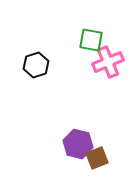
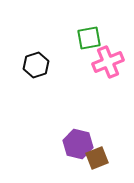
green square: moved 2 px left, 2 px up; rotated 20 degrees counterclockwise
